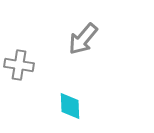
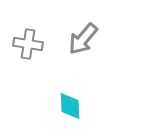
gray cross: moved 9 px right, 21 px up
